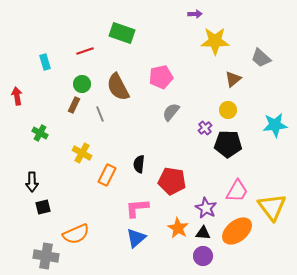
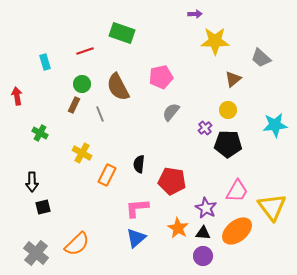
orange semicircle: moved 1 px right, 10 px down; rotated 20 degrees counterclockwise
gray cross: moved 10 px left, 3 px up; rotated 30 degrees clockwise
